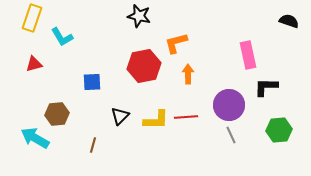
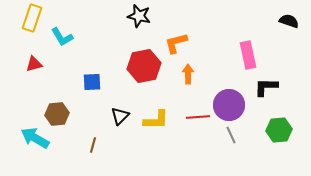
red line: moved 12 px right
